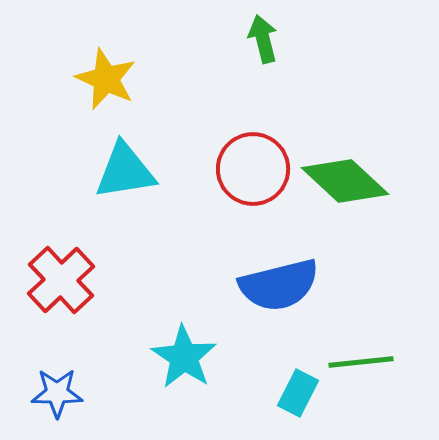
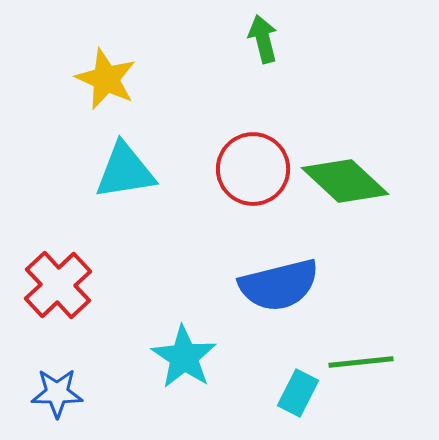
red cross: moved 3 px left, 5 px down
